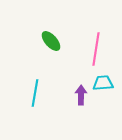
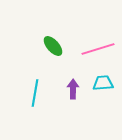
green ellipse: moved 2 px right, 5 px down
pink line: moved 2 px right; rotated 64 degrees clockwise
purple arrow: moved 8 px left, 6 px up
